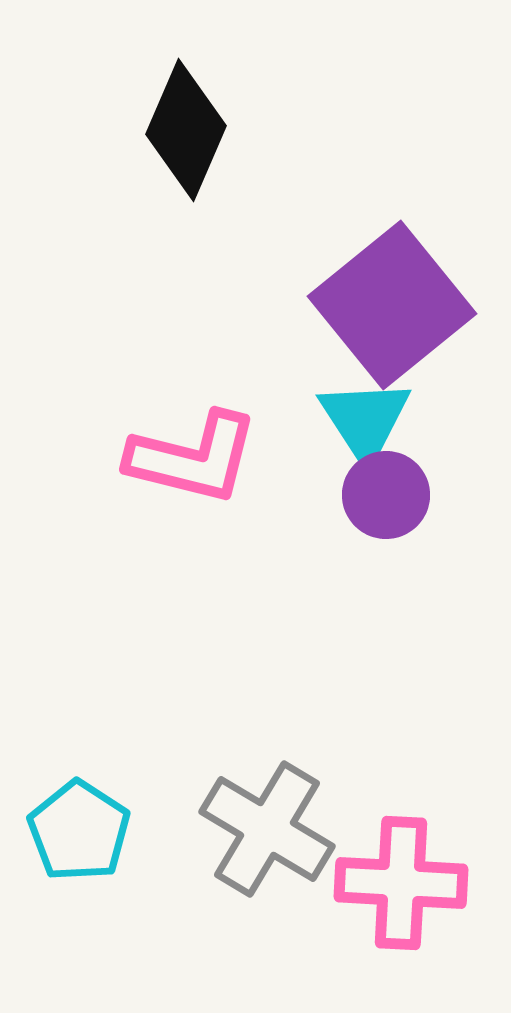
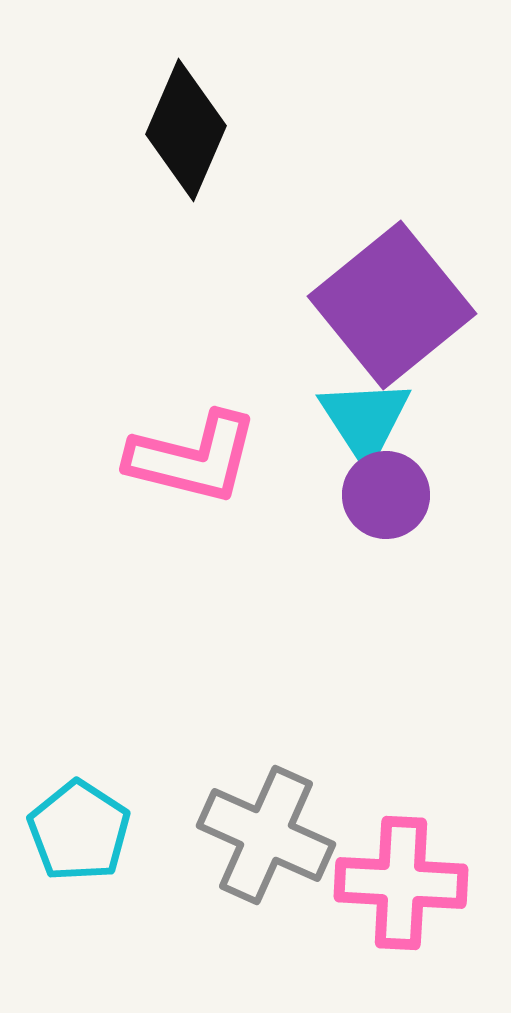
gray cross: moved 1 px left, 6 px down; rotated 7 degrees counterclockwise
